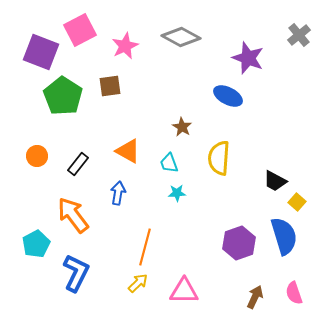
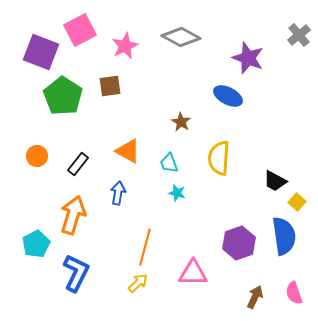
brown star: moved 1 px left, 5 px up
cyan star: rotated 18 degrees clockwise
orange arrow: rotated 54 degrees clockwise
blue semicircle: rotated 9 degrees clockwise
pink triangle: moved 9 px right, 18 px up
